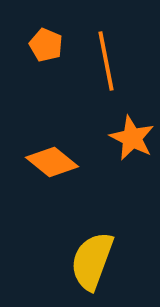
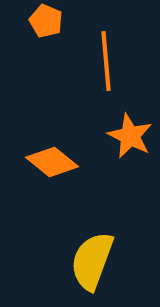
orange pentagon: moved 24 px up
orange line: rotated 6 degrees clockwise
orange star: moved 2 px left, 2 px up
